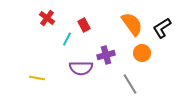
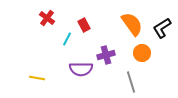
purple semicircle: moved 1 px down
gray line: moved 1 px right, 2 px up; rotated 15 degrees clockwise
